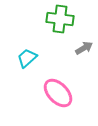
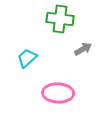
gray arrow: moved 1 px left, 1 px down
pink ellipse: rotated 44 degrees counterclockwise
